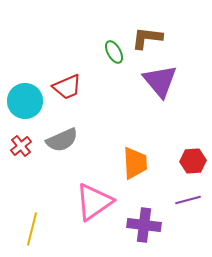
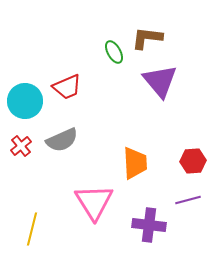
pink triangle: rotated 27 degrees counterclockwise
purple cross: moved 5 px right
